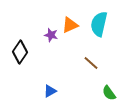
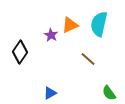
purple star: rotated 16 degrees clockwise
brown line: moved 3 px left, 4 px up
blue triangle: moved 2 px down
